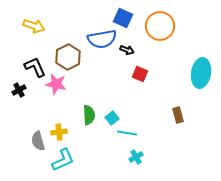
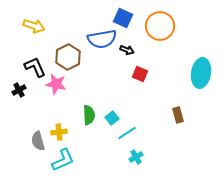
cyan line: rotated 42 degrees counterclockwise
